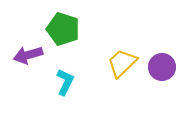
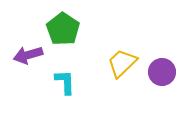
green pentagon: rotated 16 degrees clockwise
purple circle: moved 5 px down
cyan L-shape: rotated 28 degrees counterclockwise
